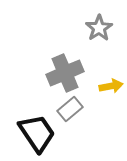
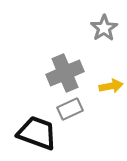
gray star: moved 5 px right
gray rectangle: rotated 15 degrees clockwise
black trapezoid: rotated 36 degrees counterclockwise
